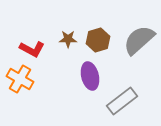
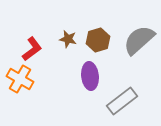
brown star: rotated 12 degrees clockwise
red L-shape: rotated 65 degrees counterclockwise
purple ellipse: rotated 8 degrees clockwise
